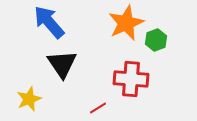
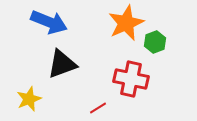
blue arrow: rotated 153 degrees clockwise
green hexagon: moved 1 px left, 2 px down
black triangle: rotated 44 degrees clockwise
red cross: rotated 8 degrees clockwise
